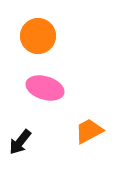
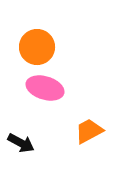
orange circle: moved 1 px left, 11 px down
black arrow: moved 1 px right, 1 px down; rotated 100 degrees counterclockwise
